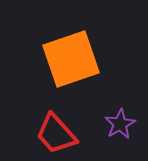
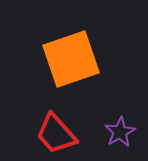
purple star: moved 8 px down
